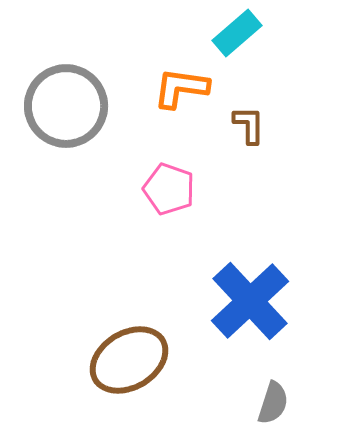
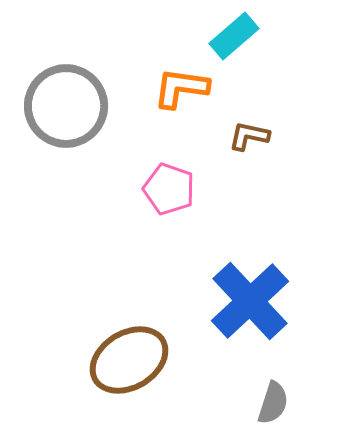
cyan rectangle: moved 3 px left, 3 px down
brown L-shape: moved 11 px down; rotated 78 degrees counterclockwise
